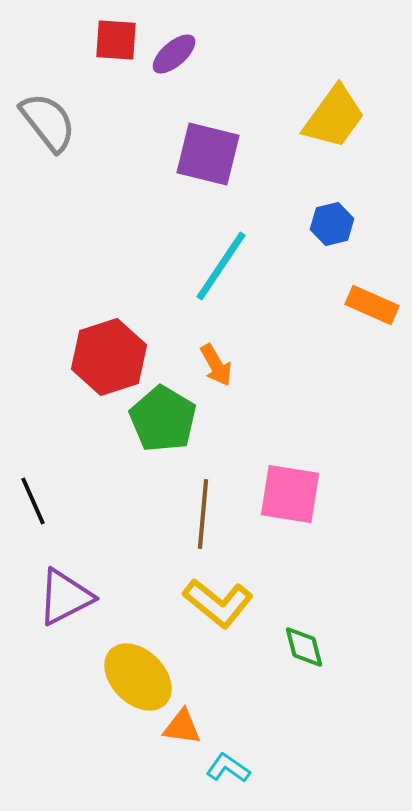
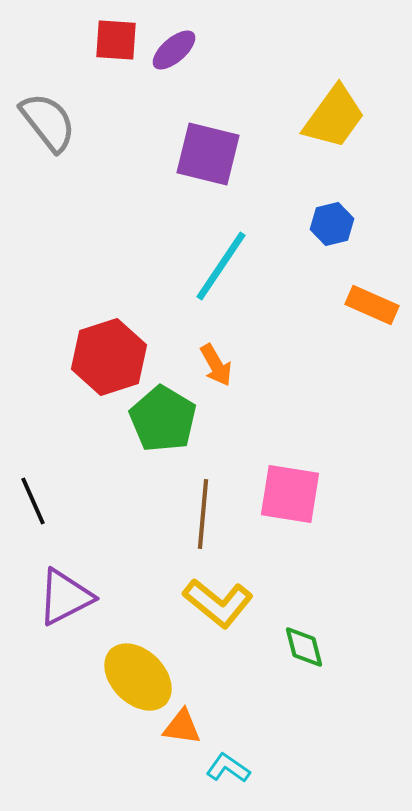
purple ellipse: moved 4 px up
